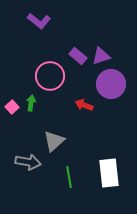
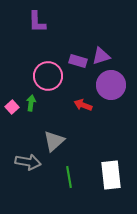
purple L-shape: moved 2 px left, 1 px down; rotated 50 degrees clockwise
purple rectangle: moved 5 px down; rotated 24 degrees counterclockwise
pink circle: moved 2 px left
purple circle: moved 1 px down
red arrow: moved 1 px left
white rectangle: moved 2 px right, 2 px down
